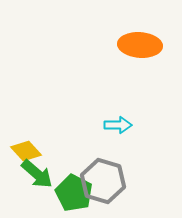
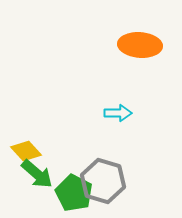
cyan arrow: moved 12 px up
